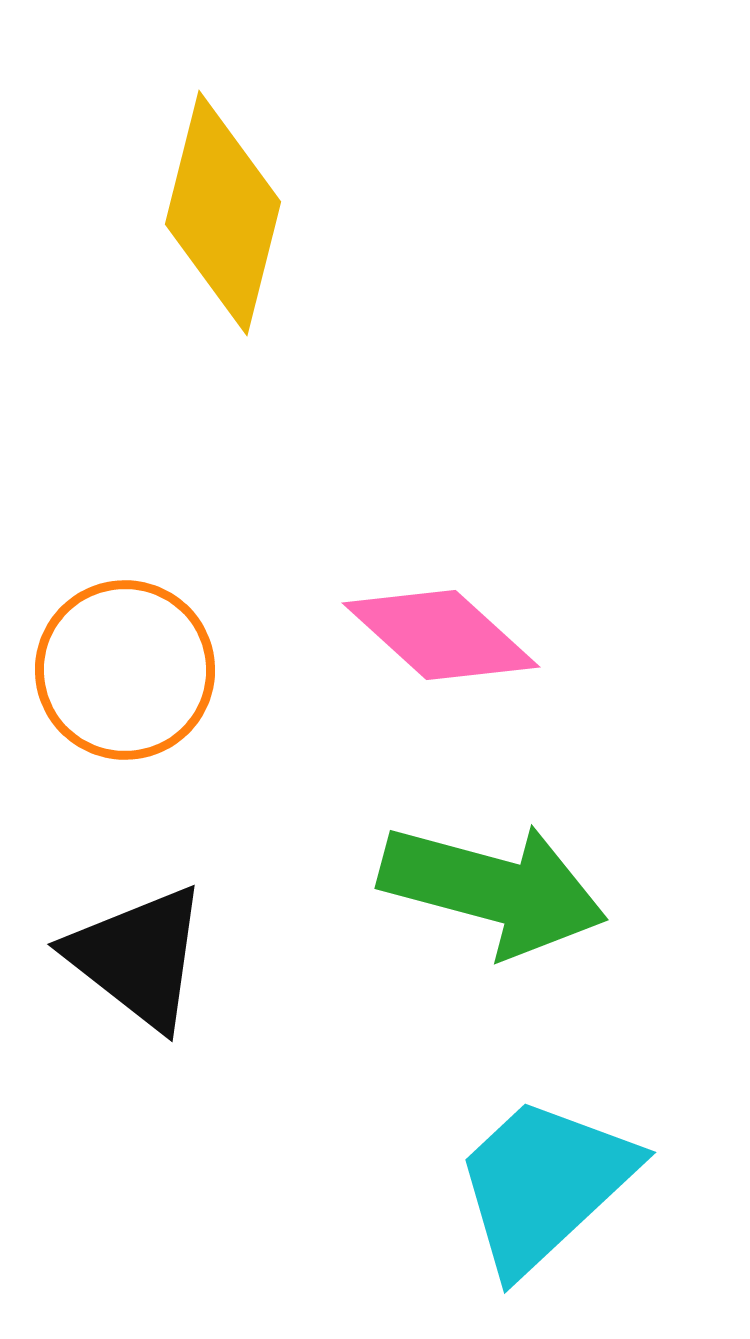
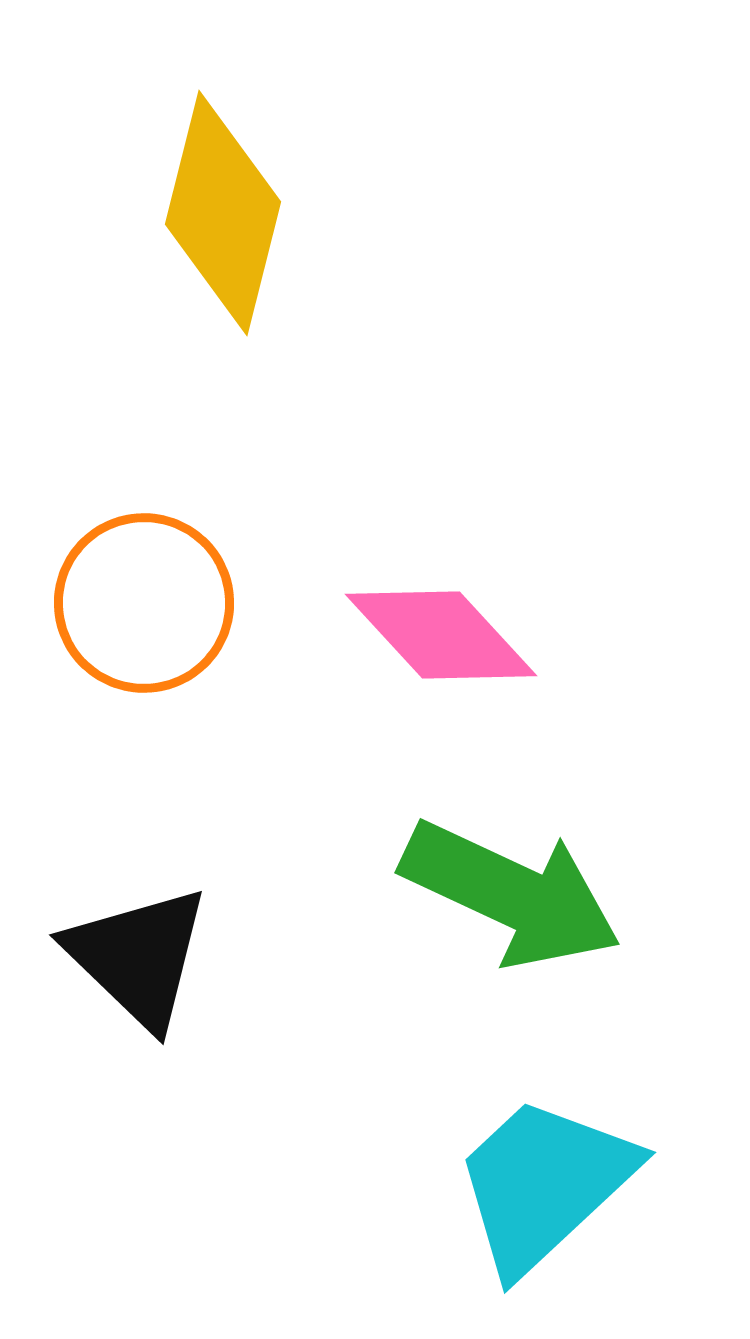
pink diamond: rotated 5 degrees clockwise
orange circle: moved 19 px right, 67 px up
green arrow: moved 18 px right, 5 px down; rotated 10 degrees clockwise
black triangle: rotated 6 degrees clockwise
